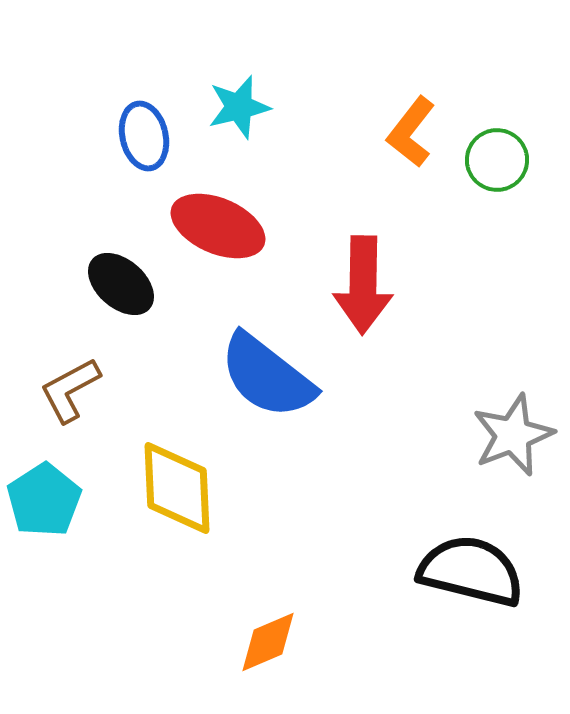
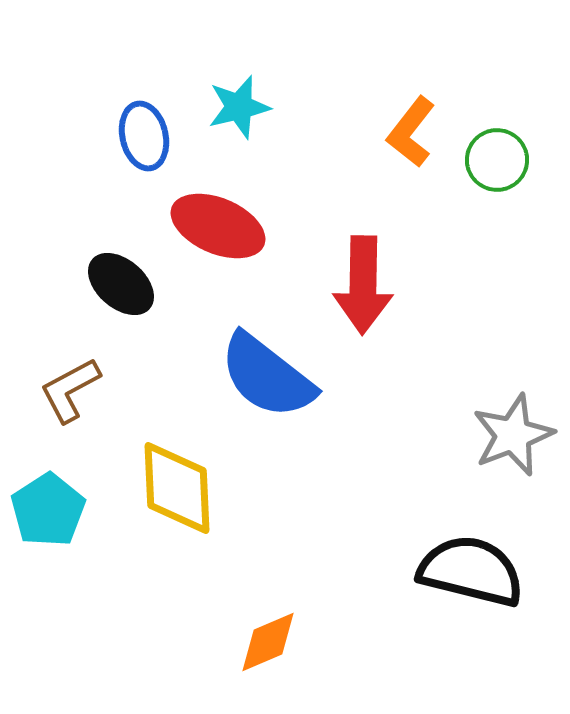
cyan pentagon: moved 4 px right, 10 px down
